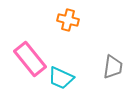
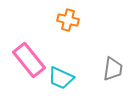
pink rectangle: moved 1 px left, 1 px down
gray trapezoid: moved 2 px down
